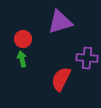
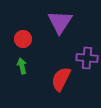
purple triangle: rotated 40 degrees counterclockwise
green arrow: moved 7 px down
